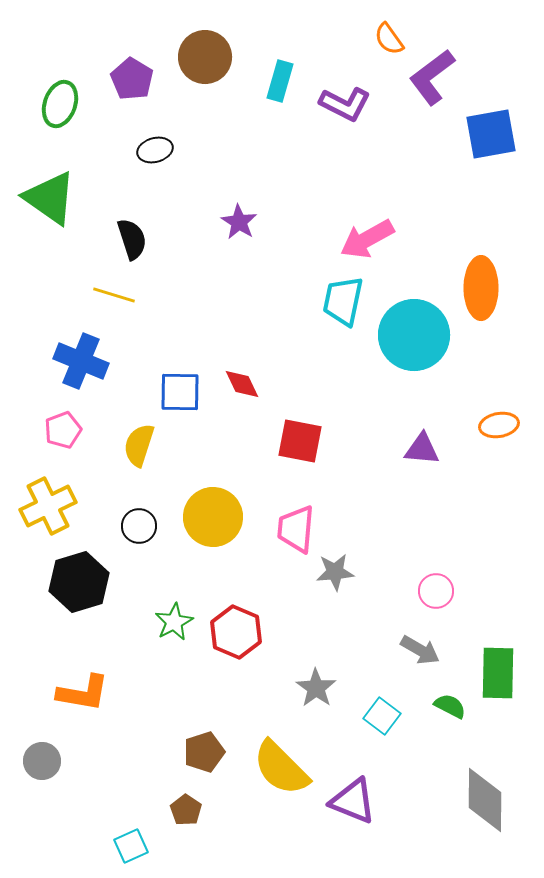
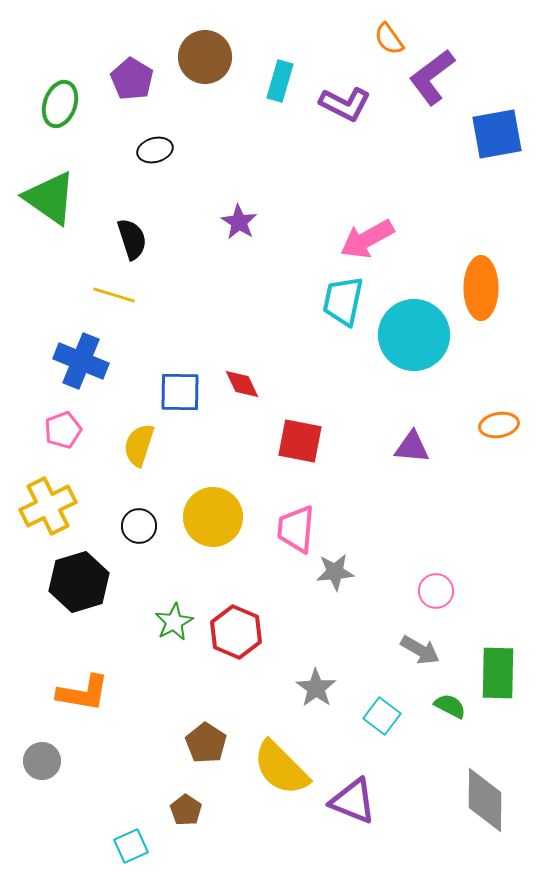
blue square at (491, 134): moved 6 px right
purple triangle at (422, 449): moved 10 px left, 2 px up
brown pentagon at (204, 752): moved 2 px right, 9 px up; rotated 21 degrees counterclockwise
